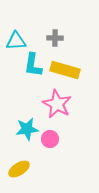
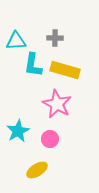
cyan star: moved 9 px left, 2 px down; rotated 20 degrees counterclockwise
yellow ellipse: moved 18 px right, 1 px down
